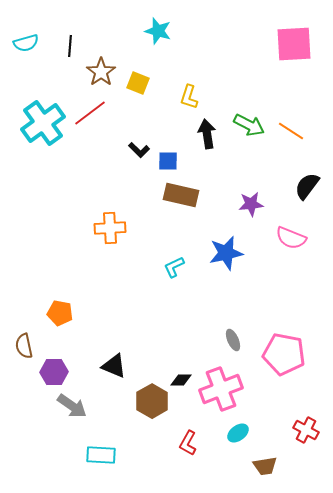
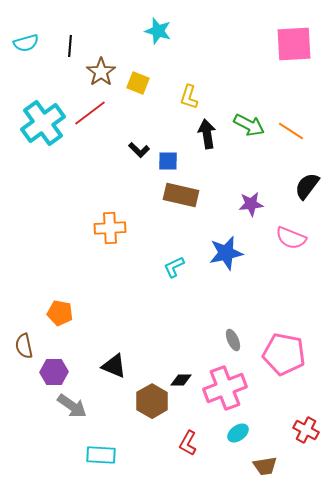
pink cross: moved 4 px right, 1 px up
